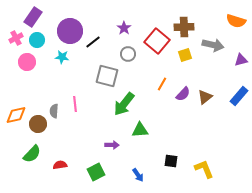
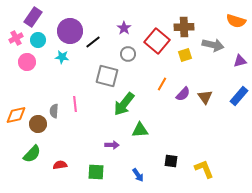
cyan circle: moved 1 px right
purple triangle: moved 1 px left, 1 px down
brown triangle: rotated 28 degrees counterclockwise
green square: rotated 30 degrees clockwise
